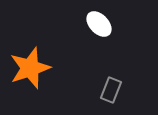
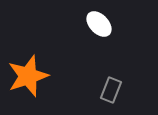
orange star: moved 2 px left, 8 px down
